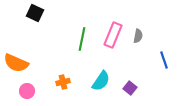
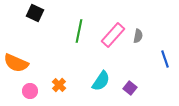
pink rectangle: rotated 20 degrees clockwise
green line: moved 3 px left, 8 px up
blue line: moved 1 px right, 1 px up
orange cross: moved 4 px left, 3 px down; rotated 32 degrees counterclockwise
pink circle: moved 3 px right
